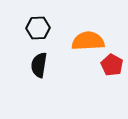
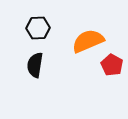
orange semicircle: rotated 20 degrees counterclockwise
black semicircle: moved 4 px left
